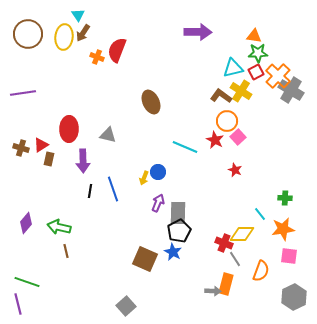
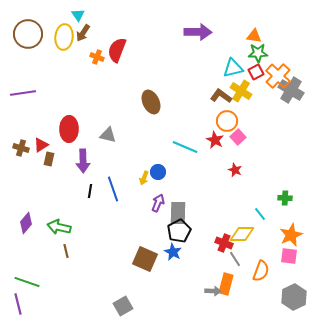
orange star at (283, 229): moved 8 px right, 6 px down; rotated 15 degrees counterclockwise
gray square at (126, 306): moved 3 px left; rotated 12 degrees clockwise
